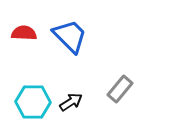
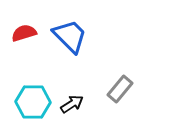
red semicircle: rotated 20 degrees counterclockwise
black arrow: moved 1 px right, 2 px down
